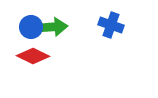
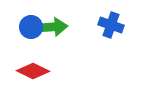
red diamond: moved 15 px down
